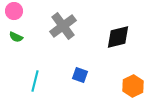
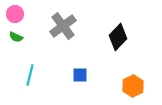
pink circle: moved 1 px right, 3 px down
black diamond: rotated 32 degrees counterclockwise
blue square: rotated 21 degrees counterclockwise
cyan line: moved 5 px left, 6 px up
